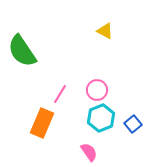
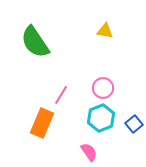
yellow triangle: rotated 18 degrees counterclockwise
green semicircle: moved 13 px right, 9 px up
pink circle: moved 6 px right, 2 px up
pink line: moved 1 px right, 1 px down
blue square: moved 1 px right
